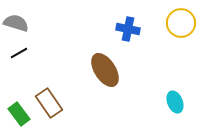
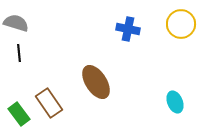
yellow circle: moved 1 px down
black line: rotated 66 degrees counterclockwise
brown ellipse: moved 9 px left, 12 px down
